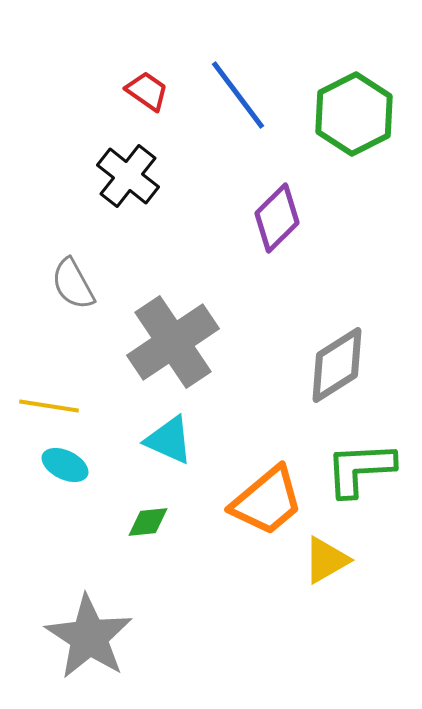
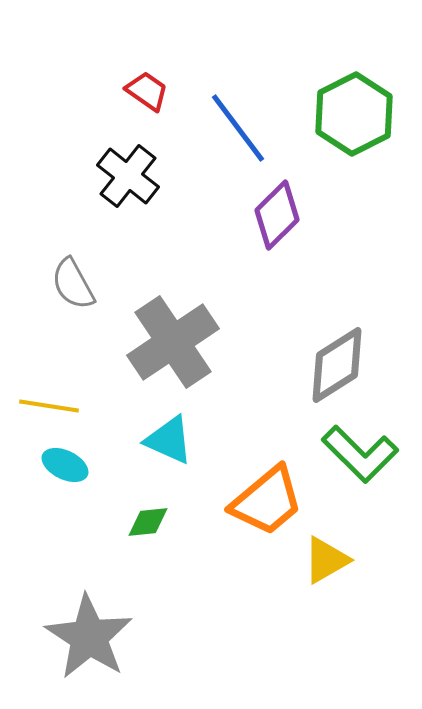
blue line: moved 33 px down
purple diamond: moved 3 px up
green L-shape: moved 15 px up; rotated 132 degrees counterclockwise
